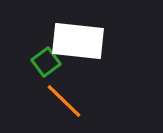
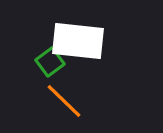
green square: moved 4 px right
